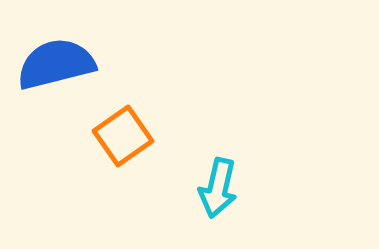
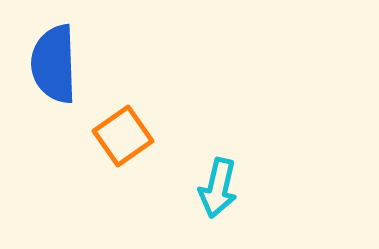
blue semicircle: moved 2 px left; rotated 78 degrees counterclockwise
